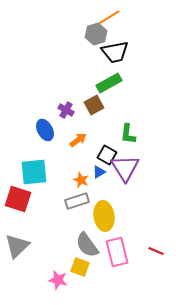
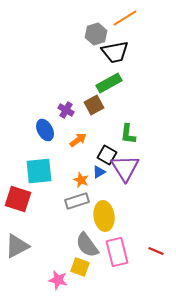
orange line: moved 17 px right
cyan square: moved 5 px right, 1 px up
gray triangle: rotated 16 degrees clockwise
